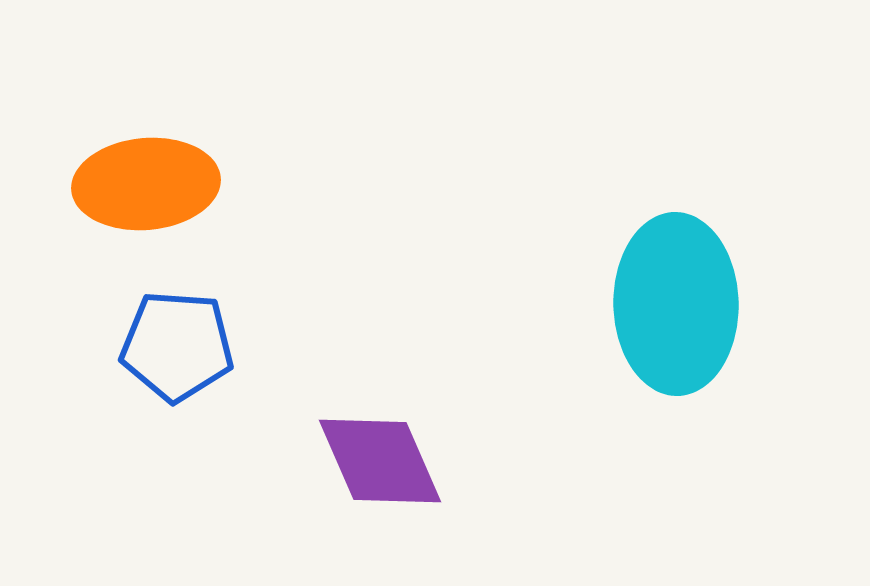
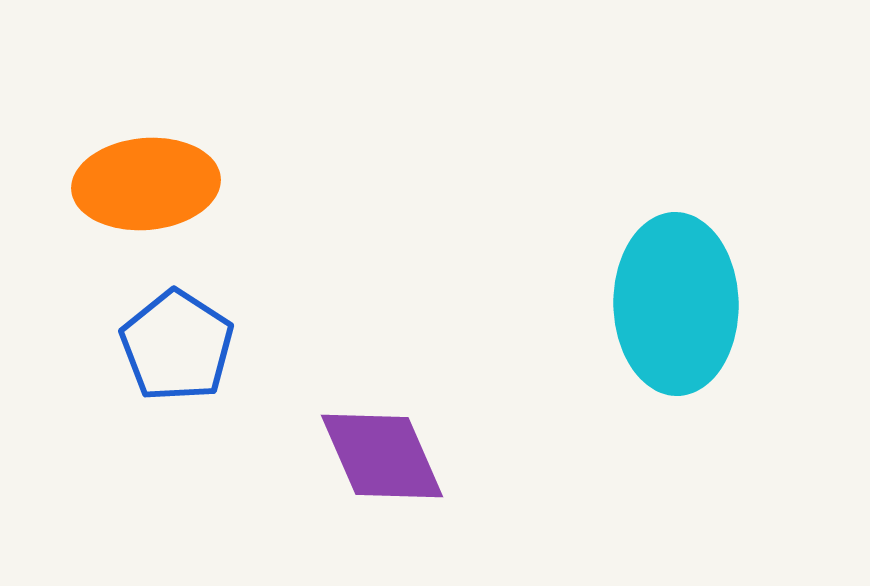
blue pentagon: rotated 29 degrees clockwise
purple diamond: moved 2 px right, 5 px up
